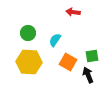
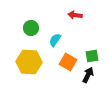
red arrow: moved 2 px right, 3 px down
green circle: moved 3 px right, 5 px up
black arrow: rotated 49 degrees clockwise
